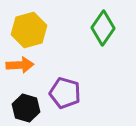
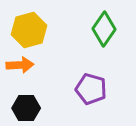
green diamond: moved 1 px right, 1 px down
purple pentagon: moved 26 px right, 4 px up
black hexagon: rotated 16 degrees counterclockwise
